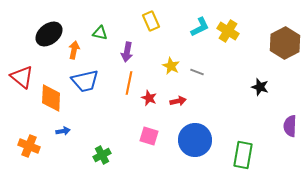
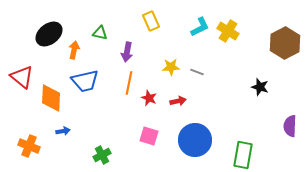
yellow star: moved 1 px down; rotated 30 degrees counterclockwise
